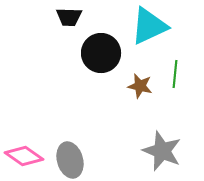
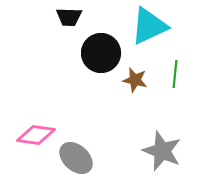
brown star: moved 5 px left, 6 px up
pink diamond: moved 12 px right, 21 px up; rotated 27 degrees counterclockwise
gray ellipse: moved 6 px right, 2 px up; rotated 32 degrees counterclockwise
